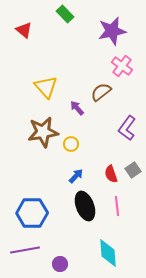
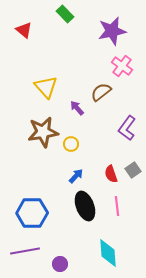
purple line: moved 1 px down
